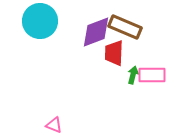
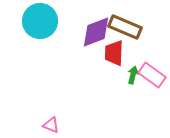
pink rectangle: rotated 36 degrees clockwise
pink triangle: moved 3 px left
